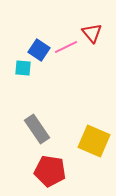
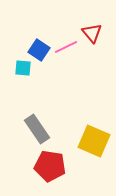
red pentagon: moved 5 px up
